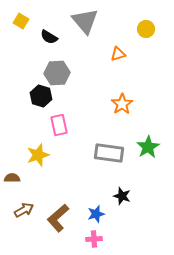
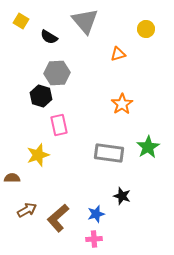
brown arrow: moved 3 px right
